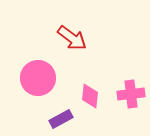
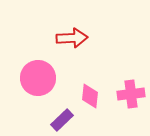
red arrow: rotated 40 degrees counterclockwise
purple rectangle: moved 1 px right, 1 px down; rotated 15 degrees counterclockwise
